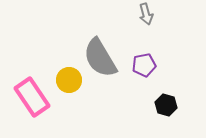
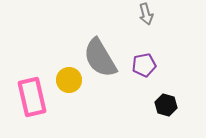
pink rectangle: rotated 21 degrees clockwise
